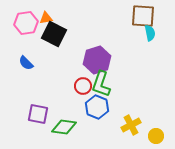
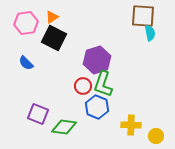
orange triangle: moved 6 px right, 1 px up; rotated 24 degrees counterclockwise
black square: moved 4 px down
green L-shape: moved 2 px right
purple square: rotated 10 degrees clockwise
yellow cross: rotated 30 degrees clockwise
